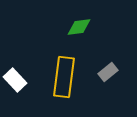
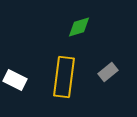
green diamond: rotated 10 degrees counterclockwise
white rectangle: rotated 20 degrees counterclockwise
